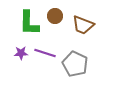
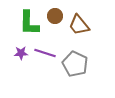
brown trapezoid: moved 4 px left; rotated 30 degrees clockwise
